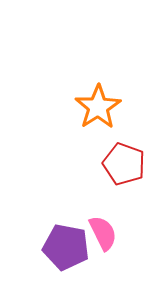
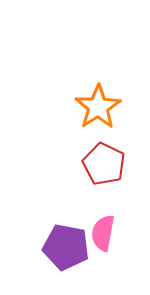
red pentagon: moved 20 px left; rotated 6 degrees clockwise
pink semicircle: rotated 144 degrees counterclockwise
